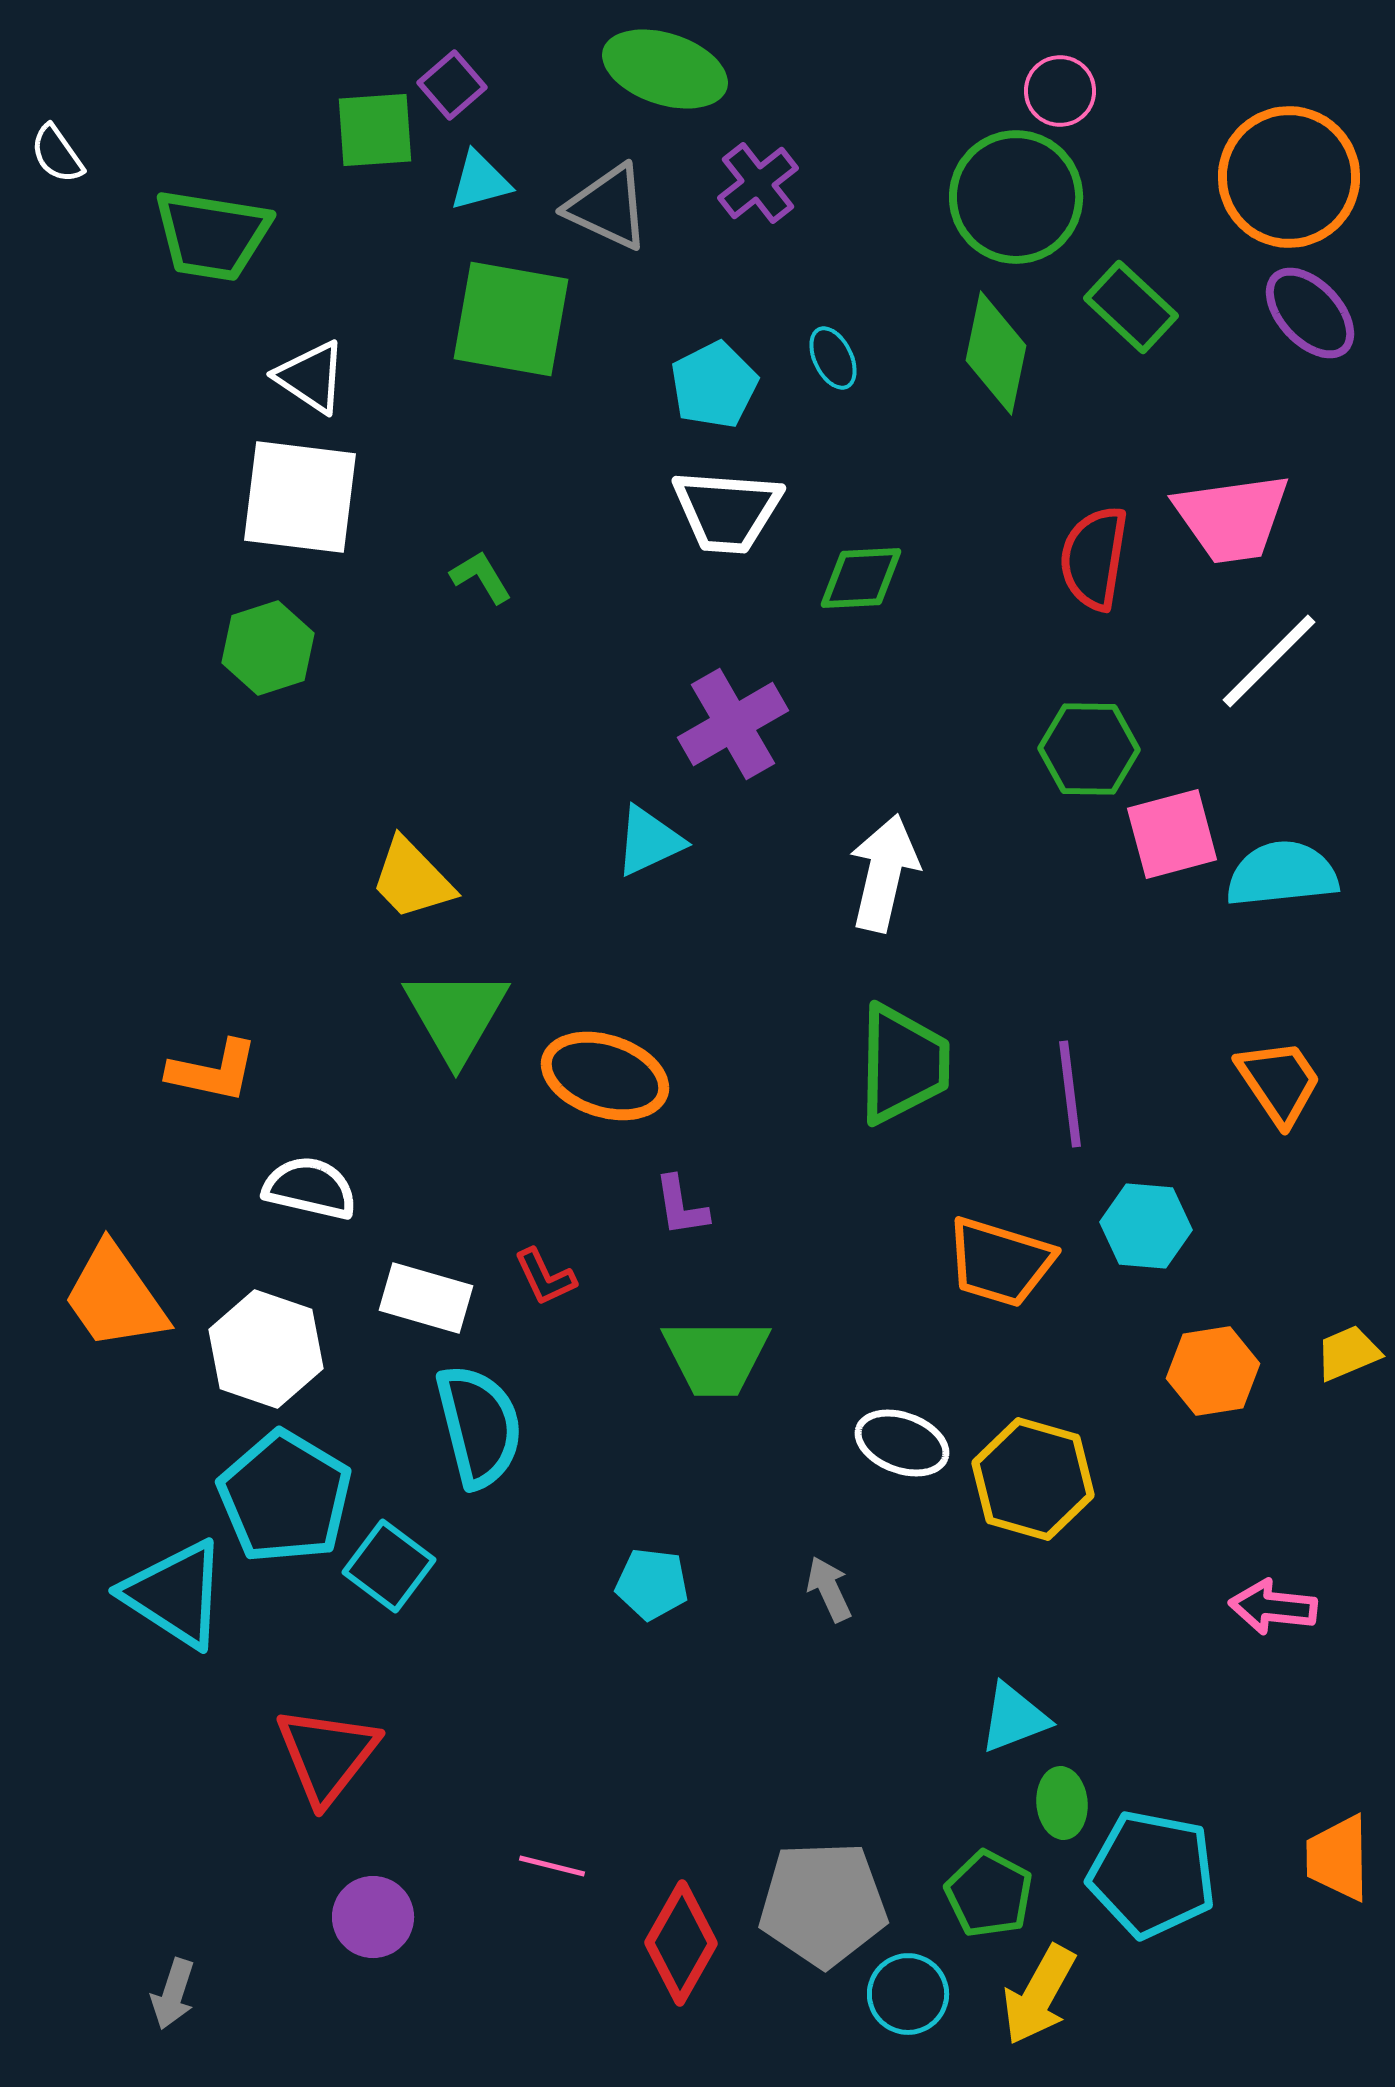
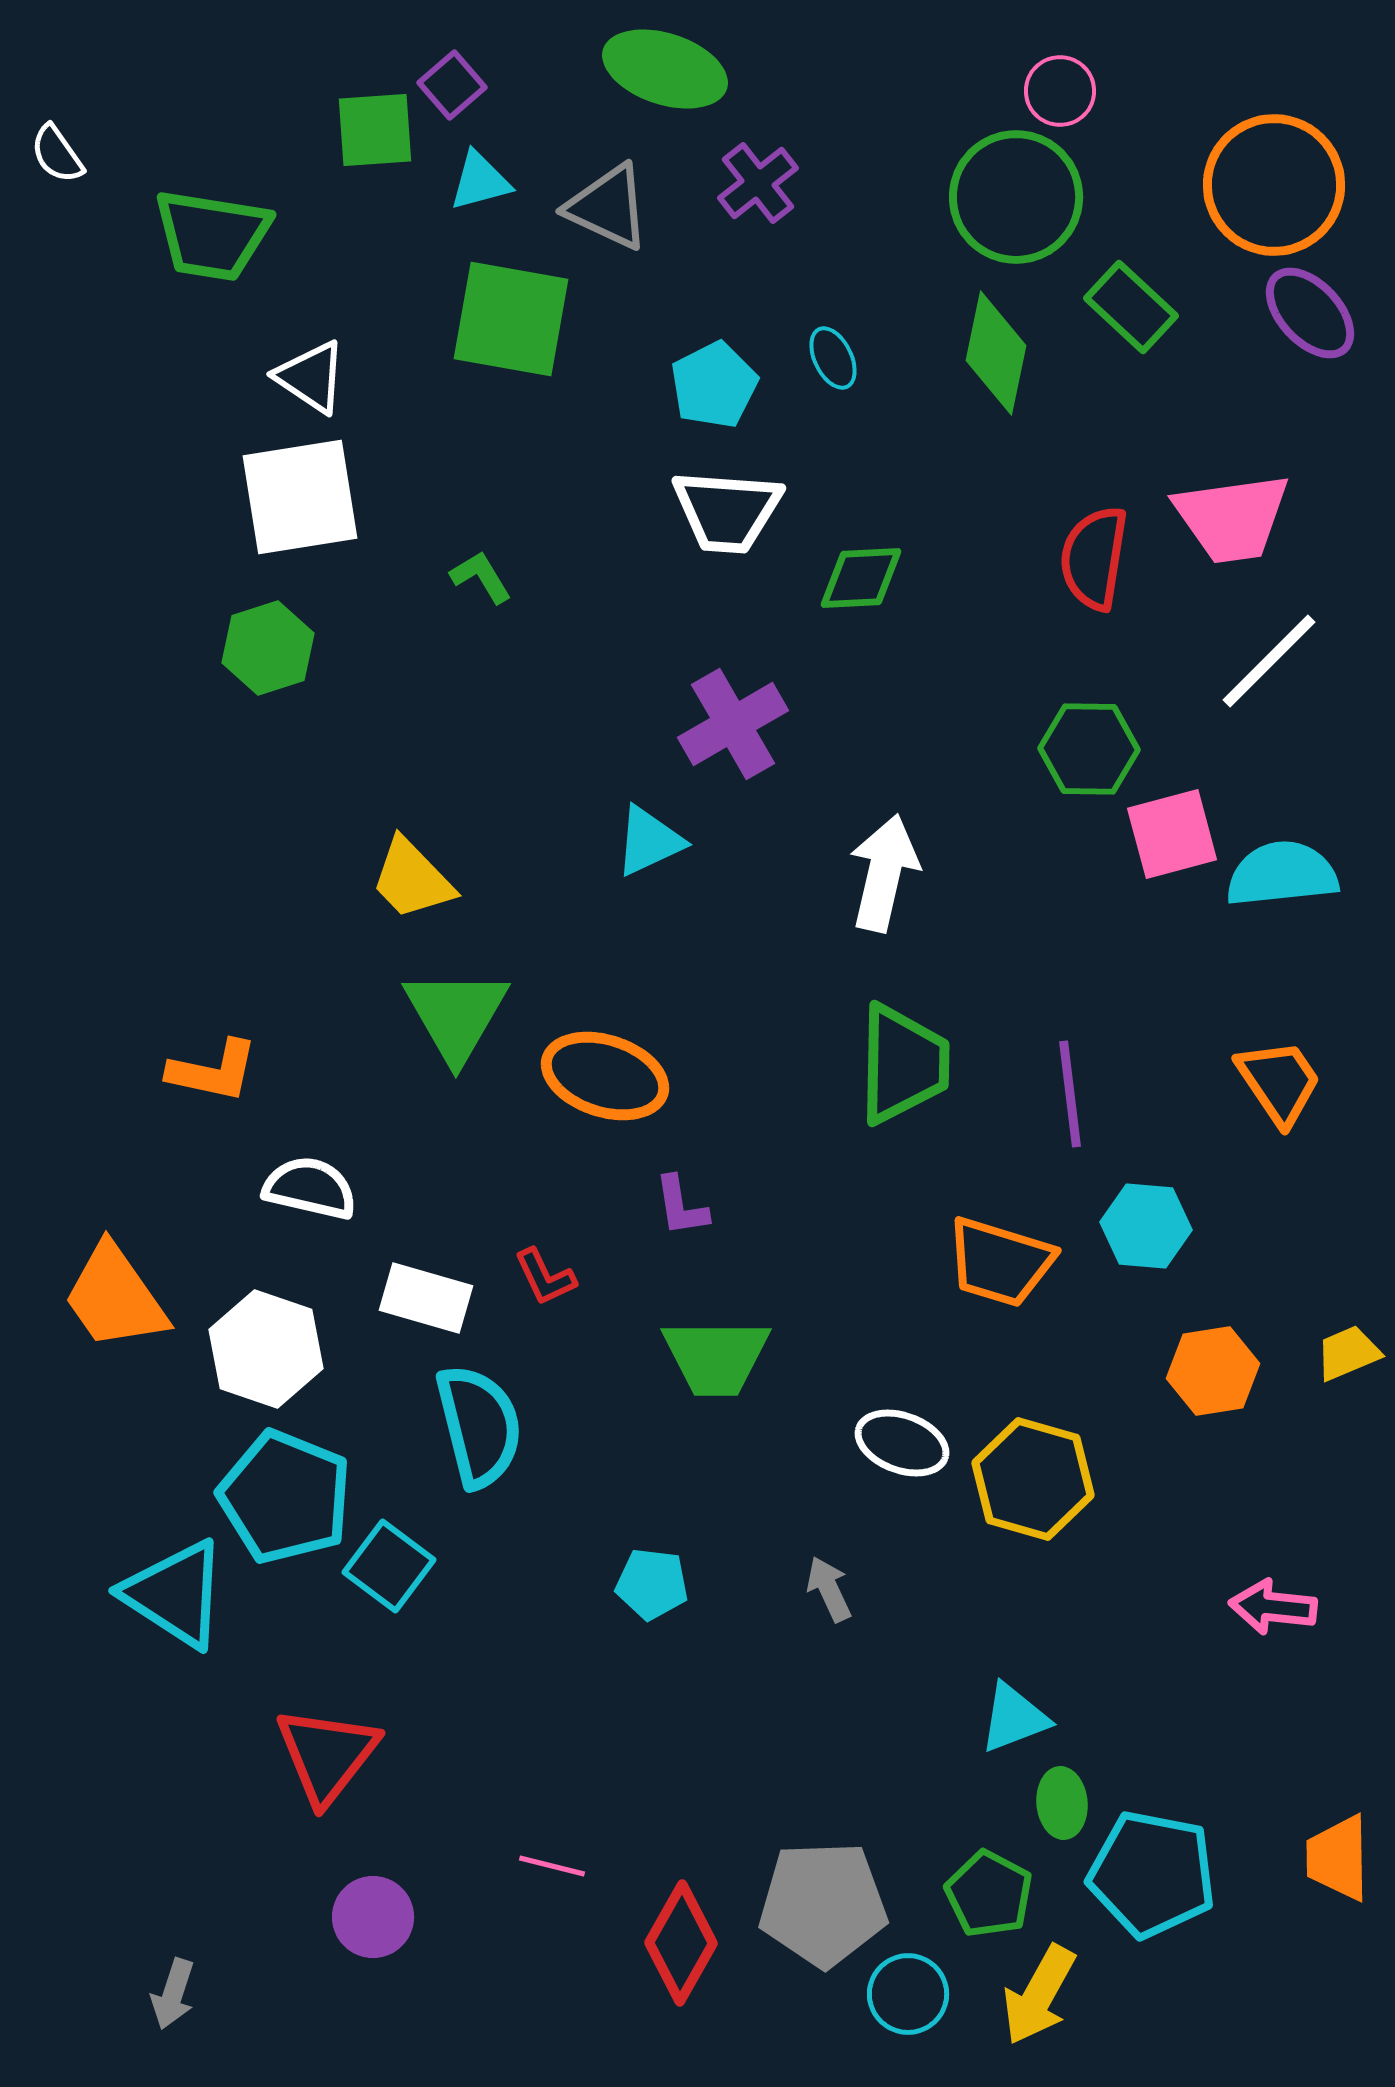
orange circle at (1289, 177): moved 15 px left, 8 px down
white square at (300, 497): rotated 16 degrees counterclockwise
cyan pentagon at (285, 1497): rotated 9 degrees counterclockwise
